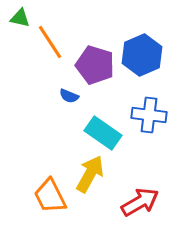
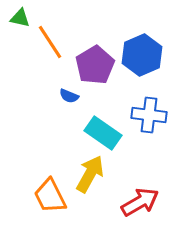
purple pentagon: rotated 24 degrees clockwise
